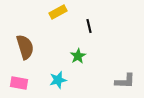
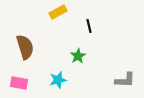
gray L-shape: moved 1 px up
